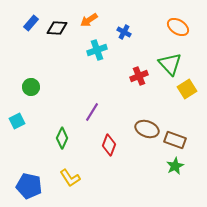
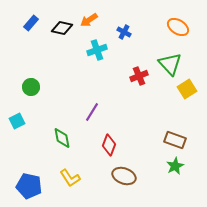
black diamond: moved 5 px right; rotated 10 degrees clockwise
brown ellipse: moved 23 px left, 47 px down
green diamond: rotated 35 degrees counterclockwise
